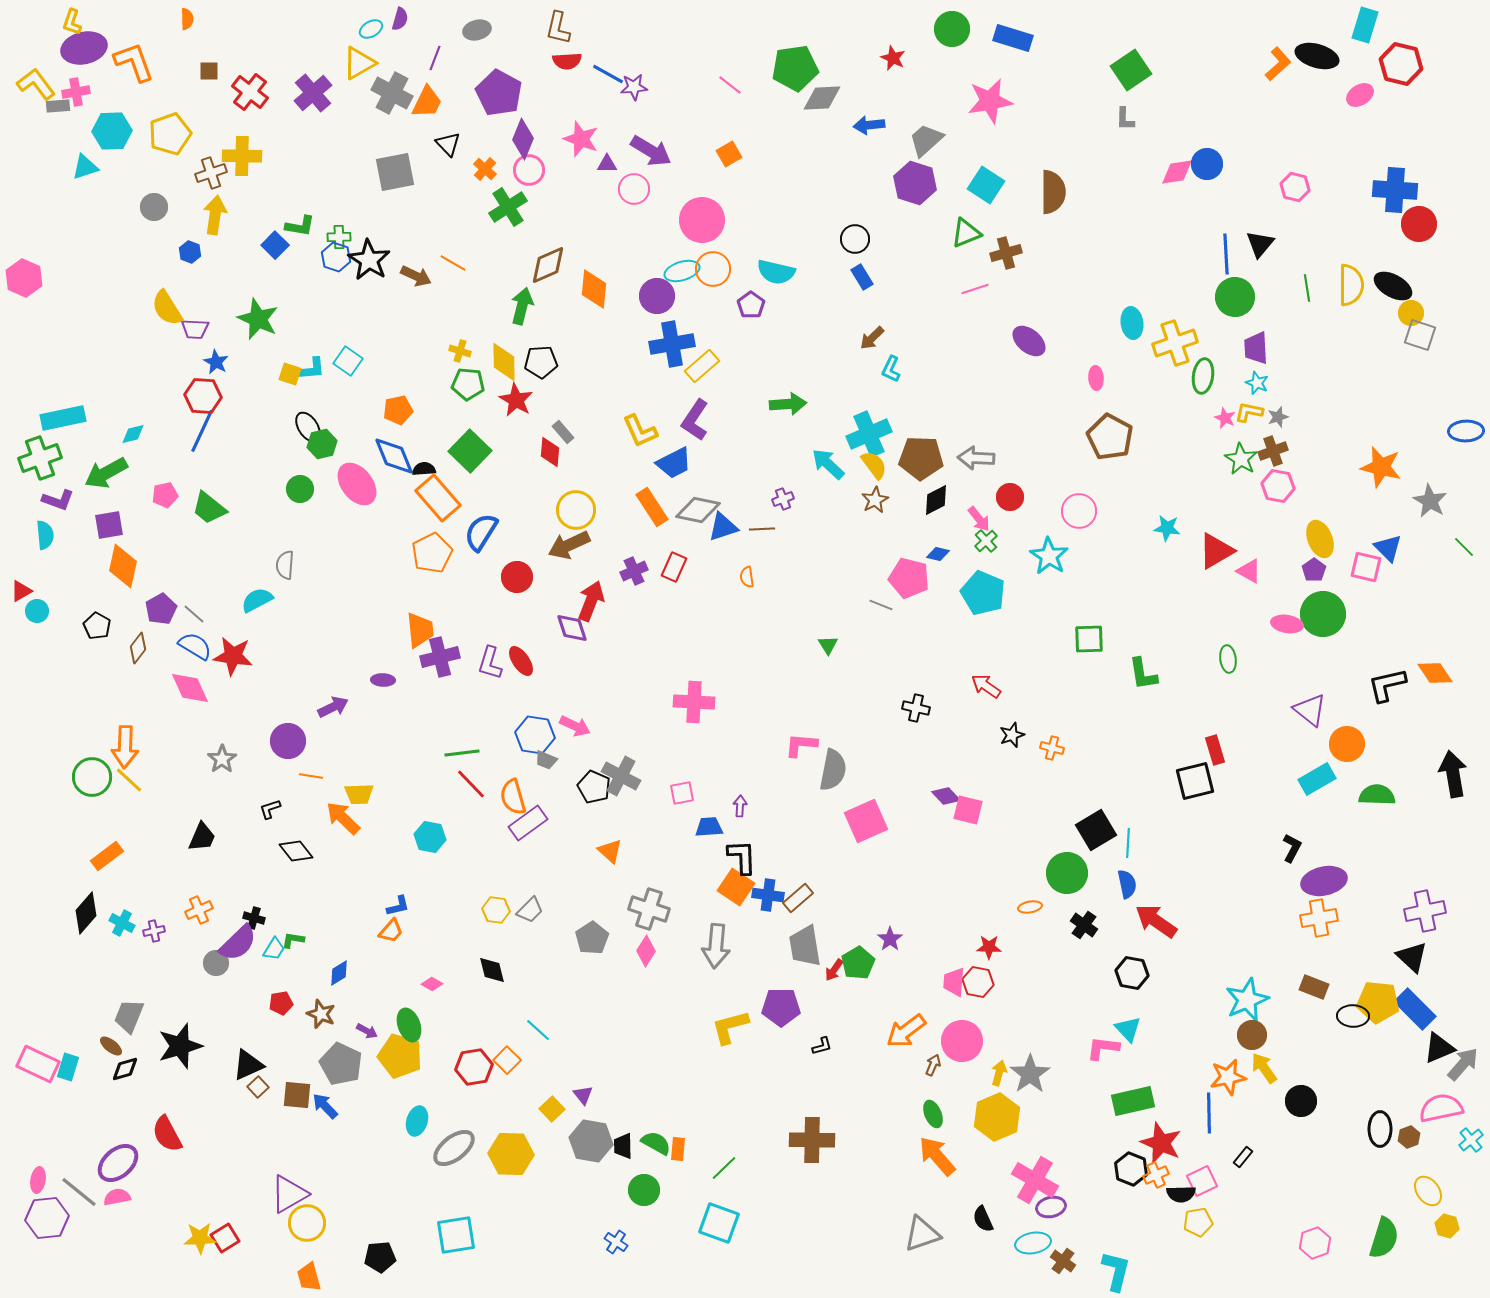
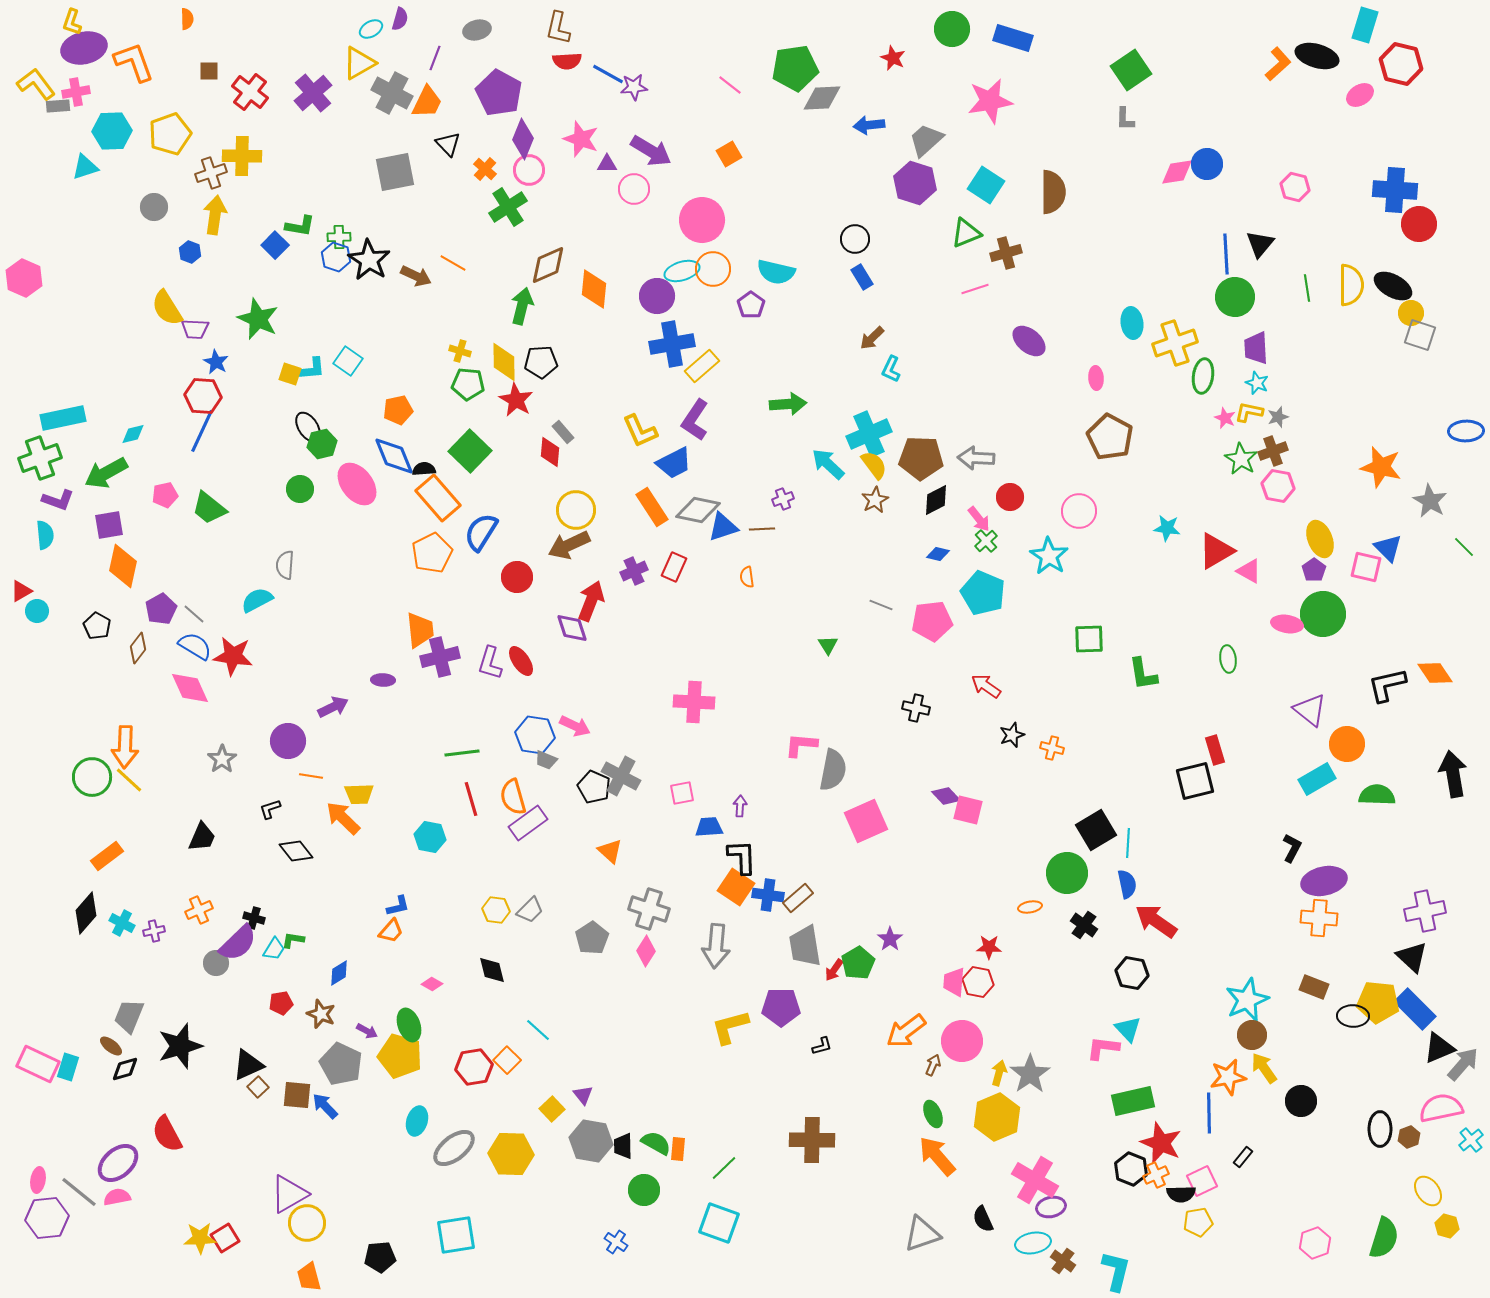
pink pentagon at (909, 578): moved 23 px right, 43 px down; rotated 21 degrees counterclockwise
red line at (471, 784): moved 15 px down; rotated 28 degrees clockwise
orange cross at (1319, 918): rotated 15 degrees clockwise
